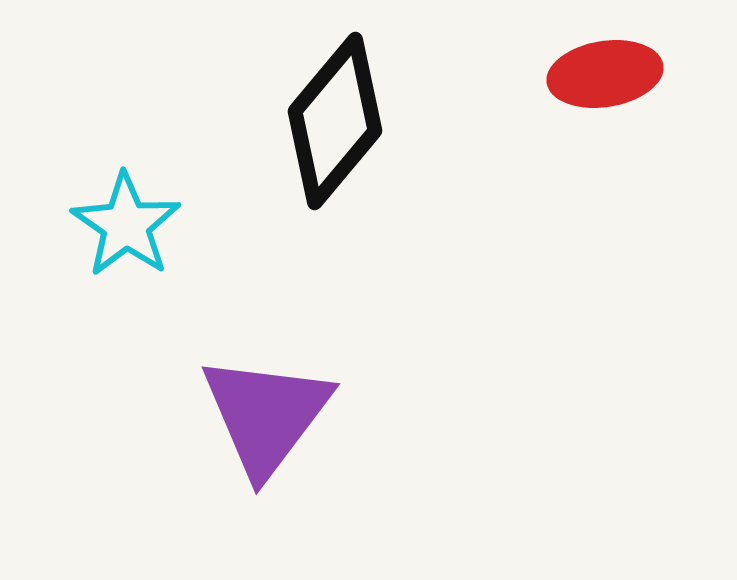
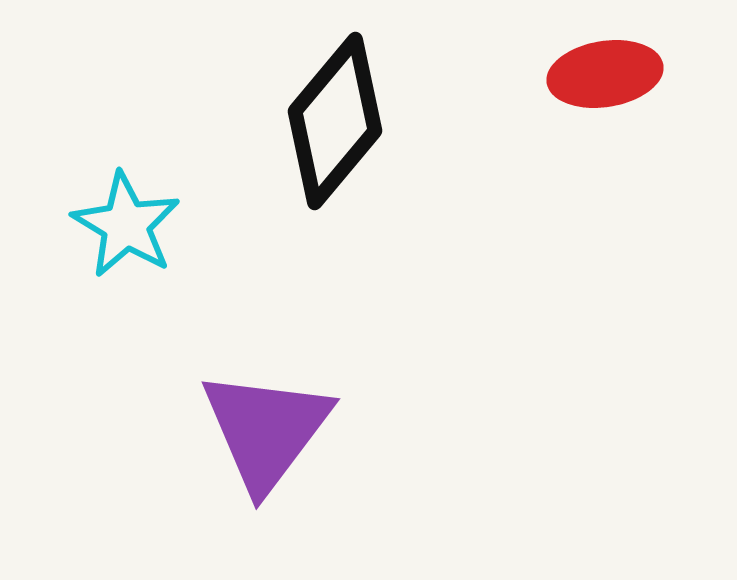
cyan star: rotated 4 degrees counterclockwise
purple triangle: moved 15 px down
